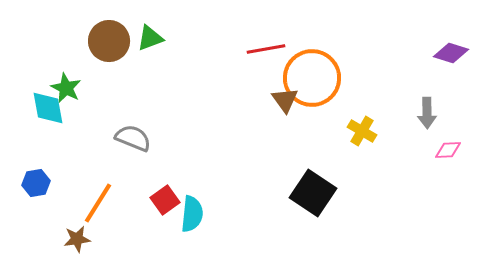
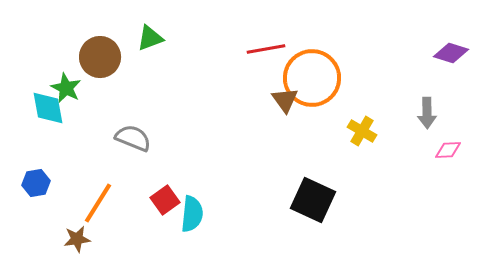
brown circle: moved 9 px left, 16 px down
black square: moved 7 px down; rotated 9 degrees counterclockwise
